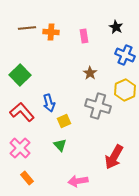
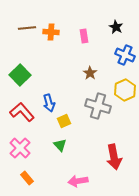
red arrow: rotated 40 degrees counterclockwise
